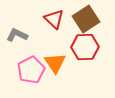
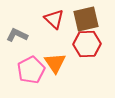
brown square: rotated 20 degrees clockwise
red hexagon: moved 2 px right, 3 px up
